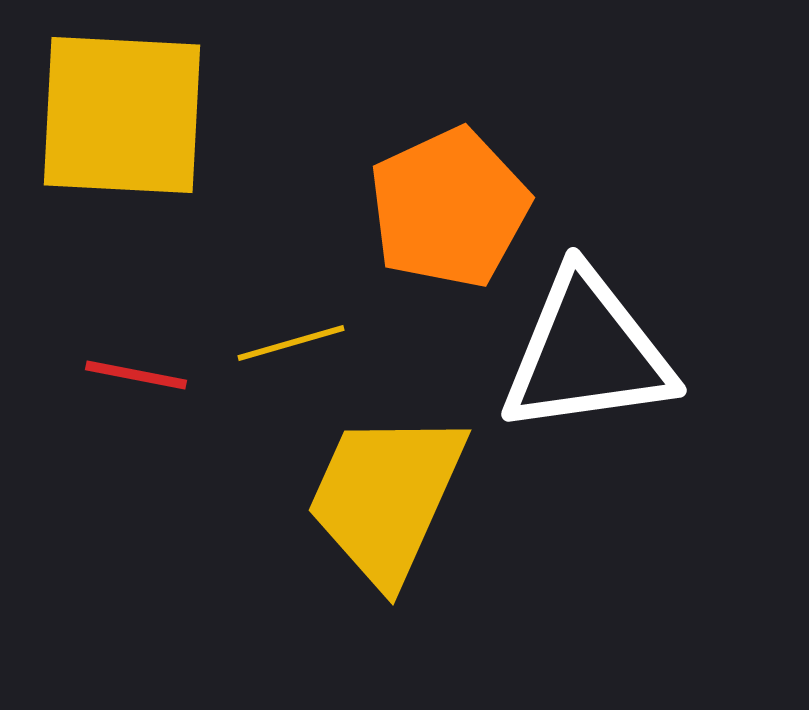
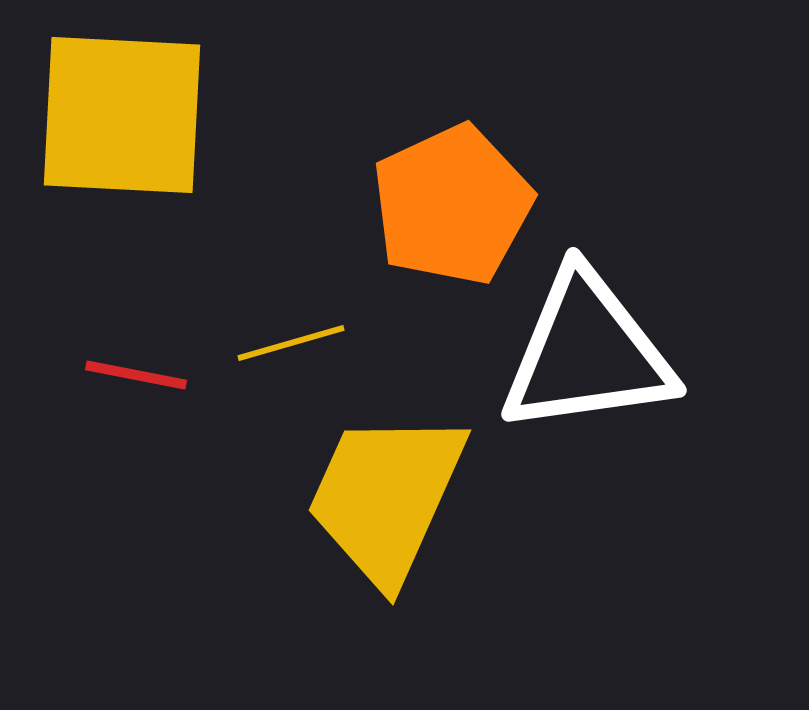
orange pentagon: moved 3 px right, 3 px up
